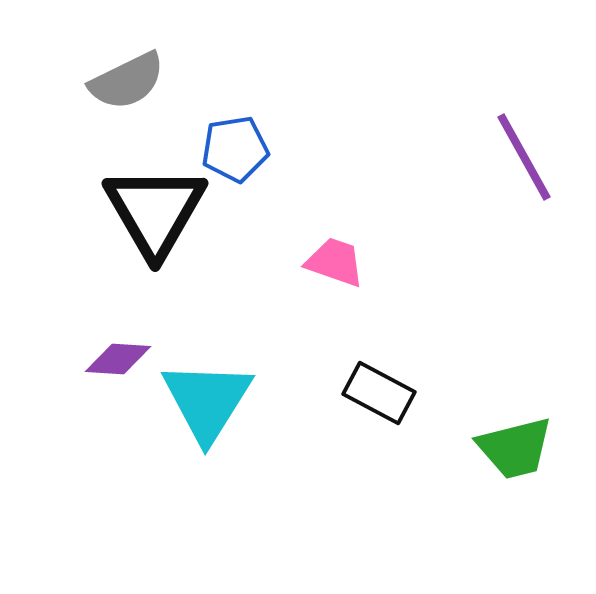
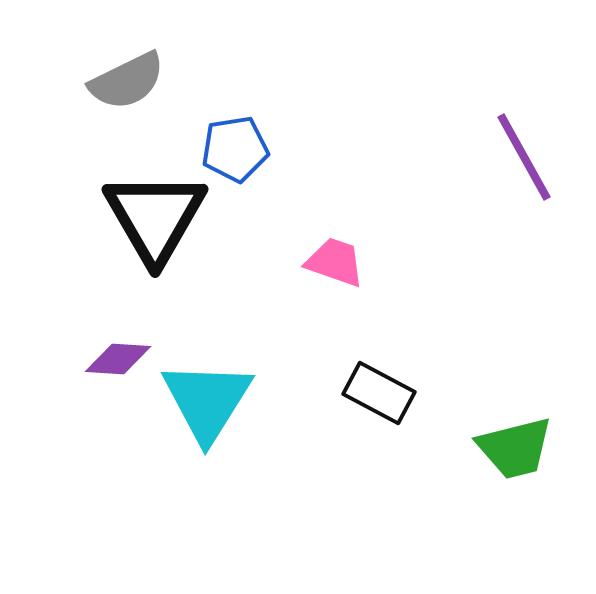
black triangle: moved 6 px down
